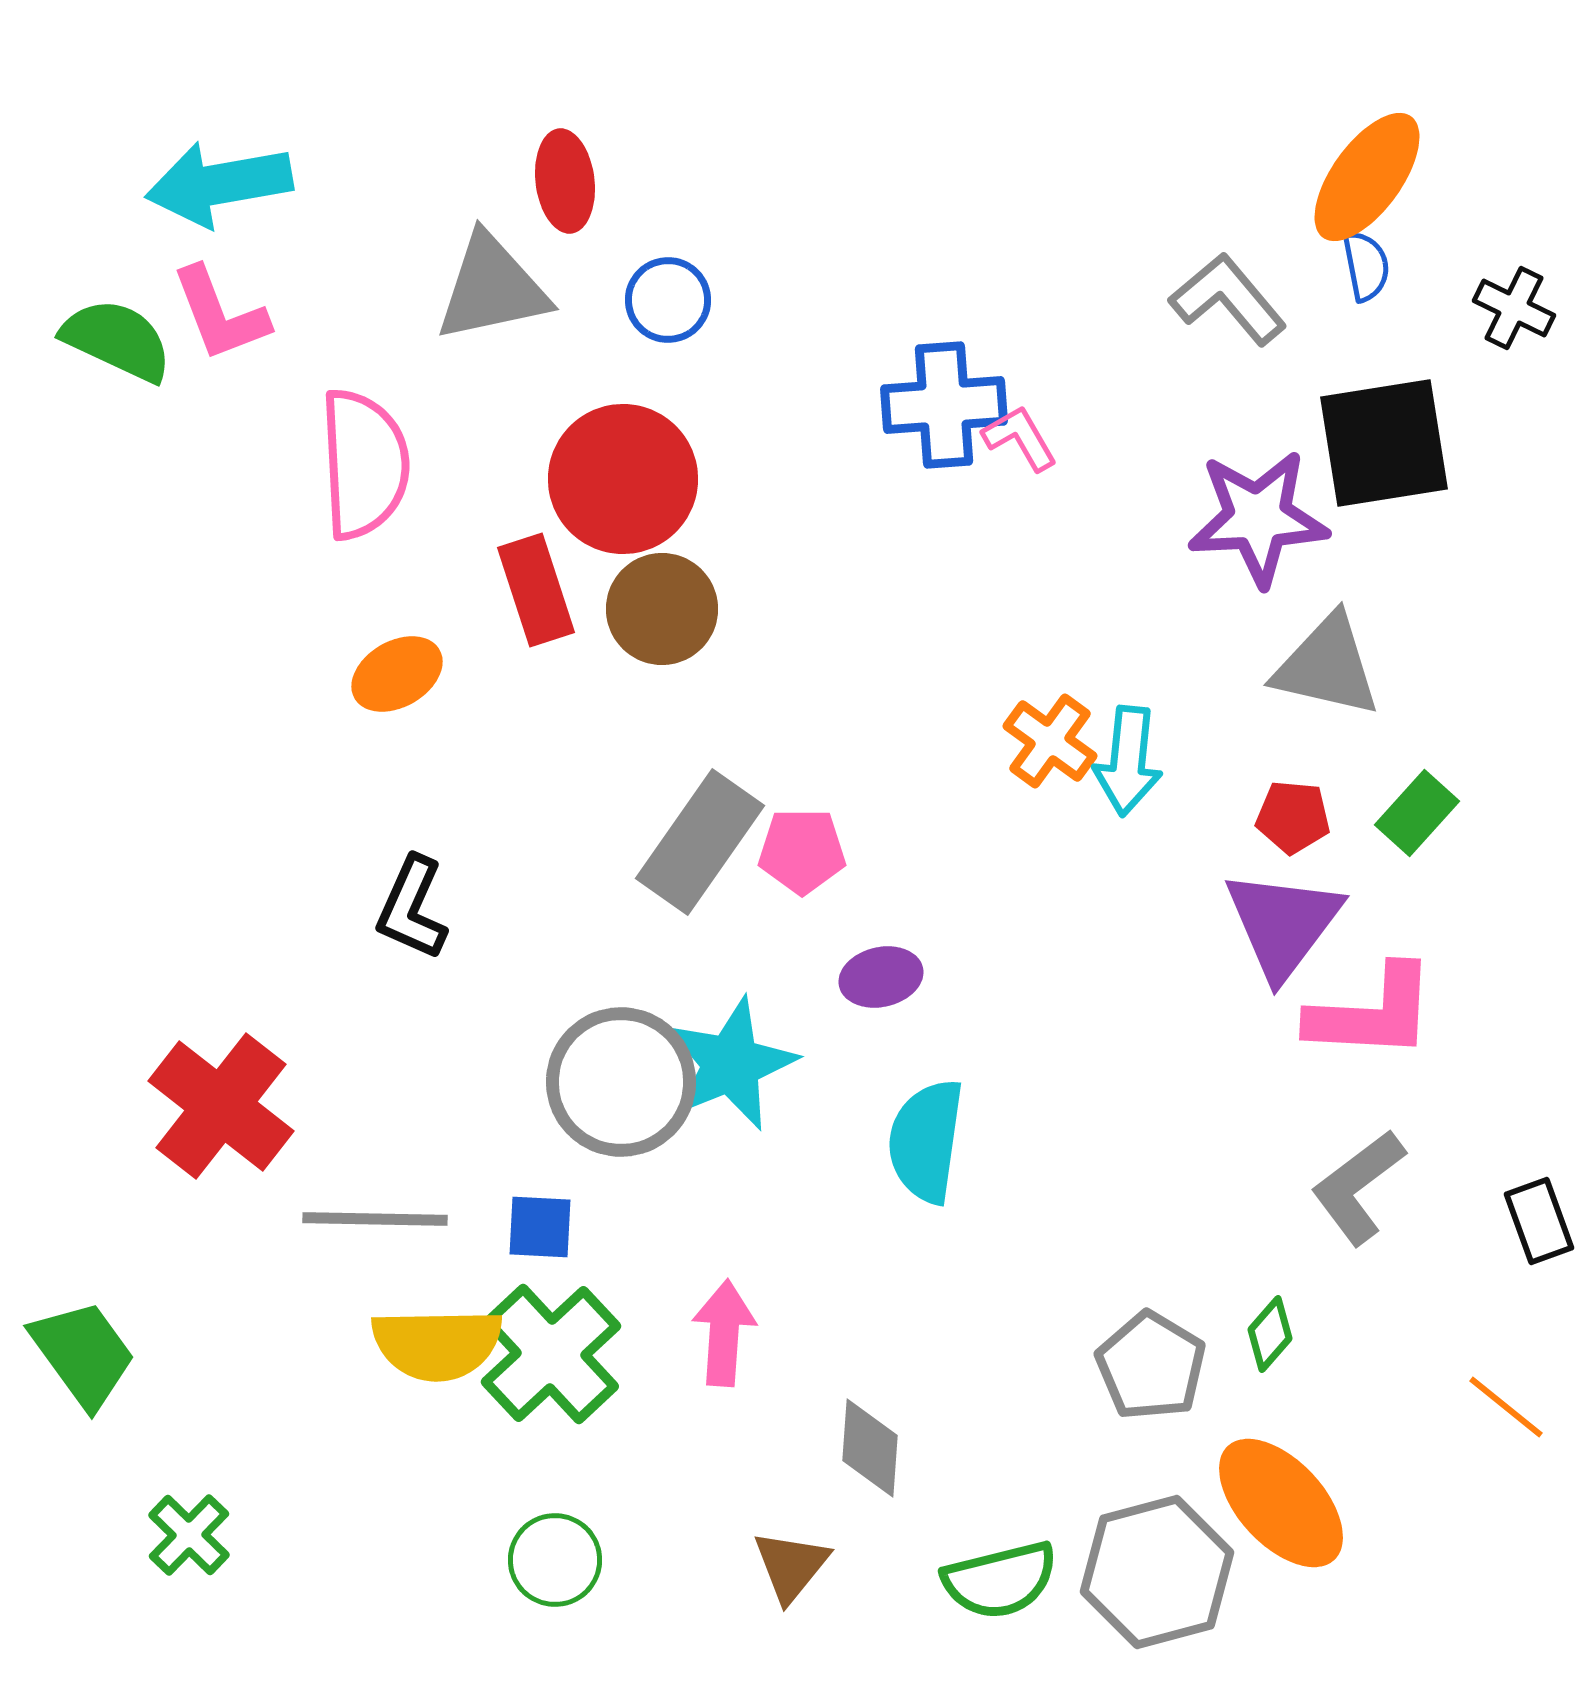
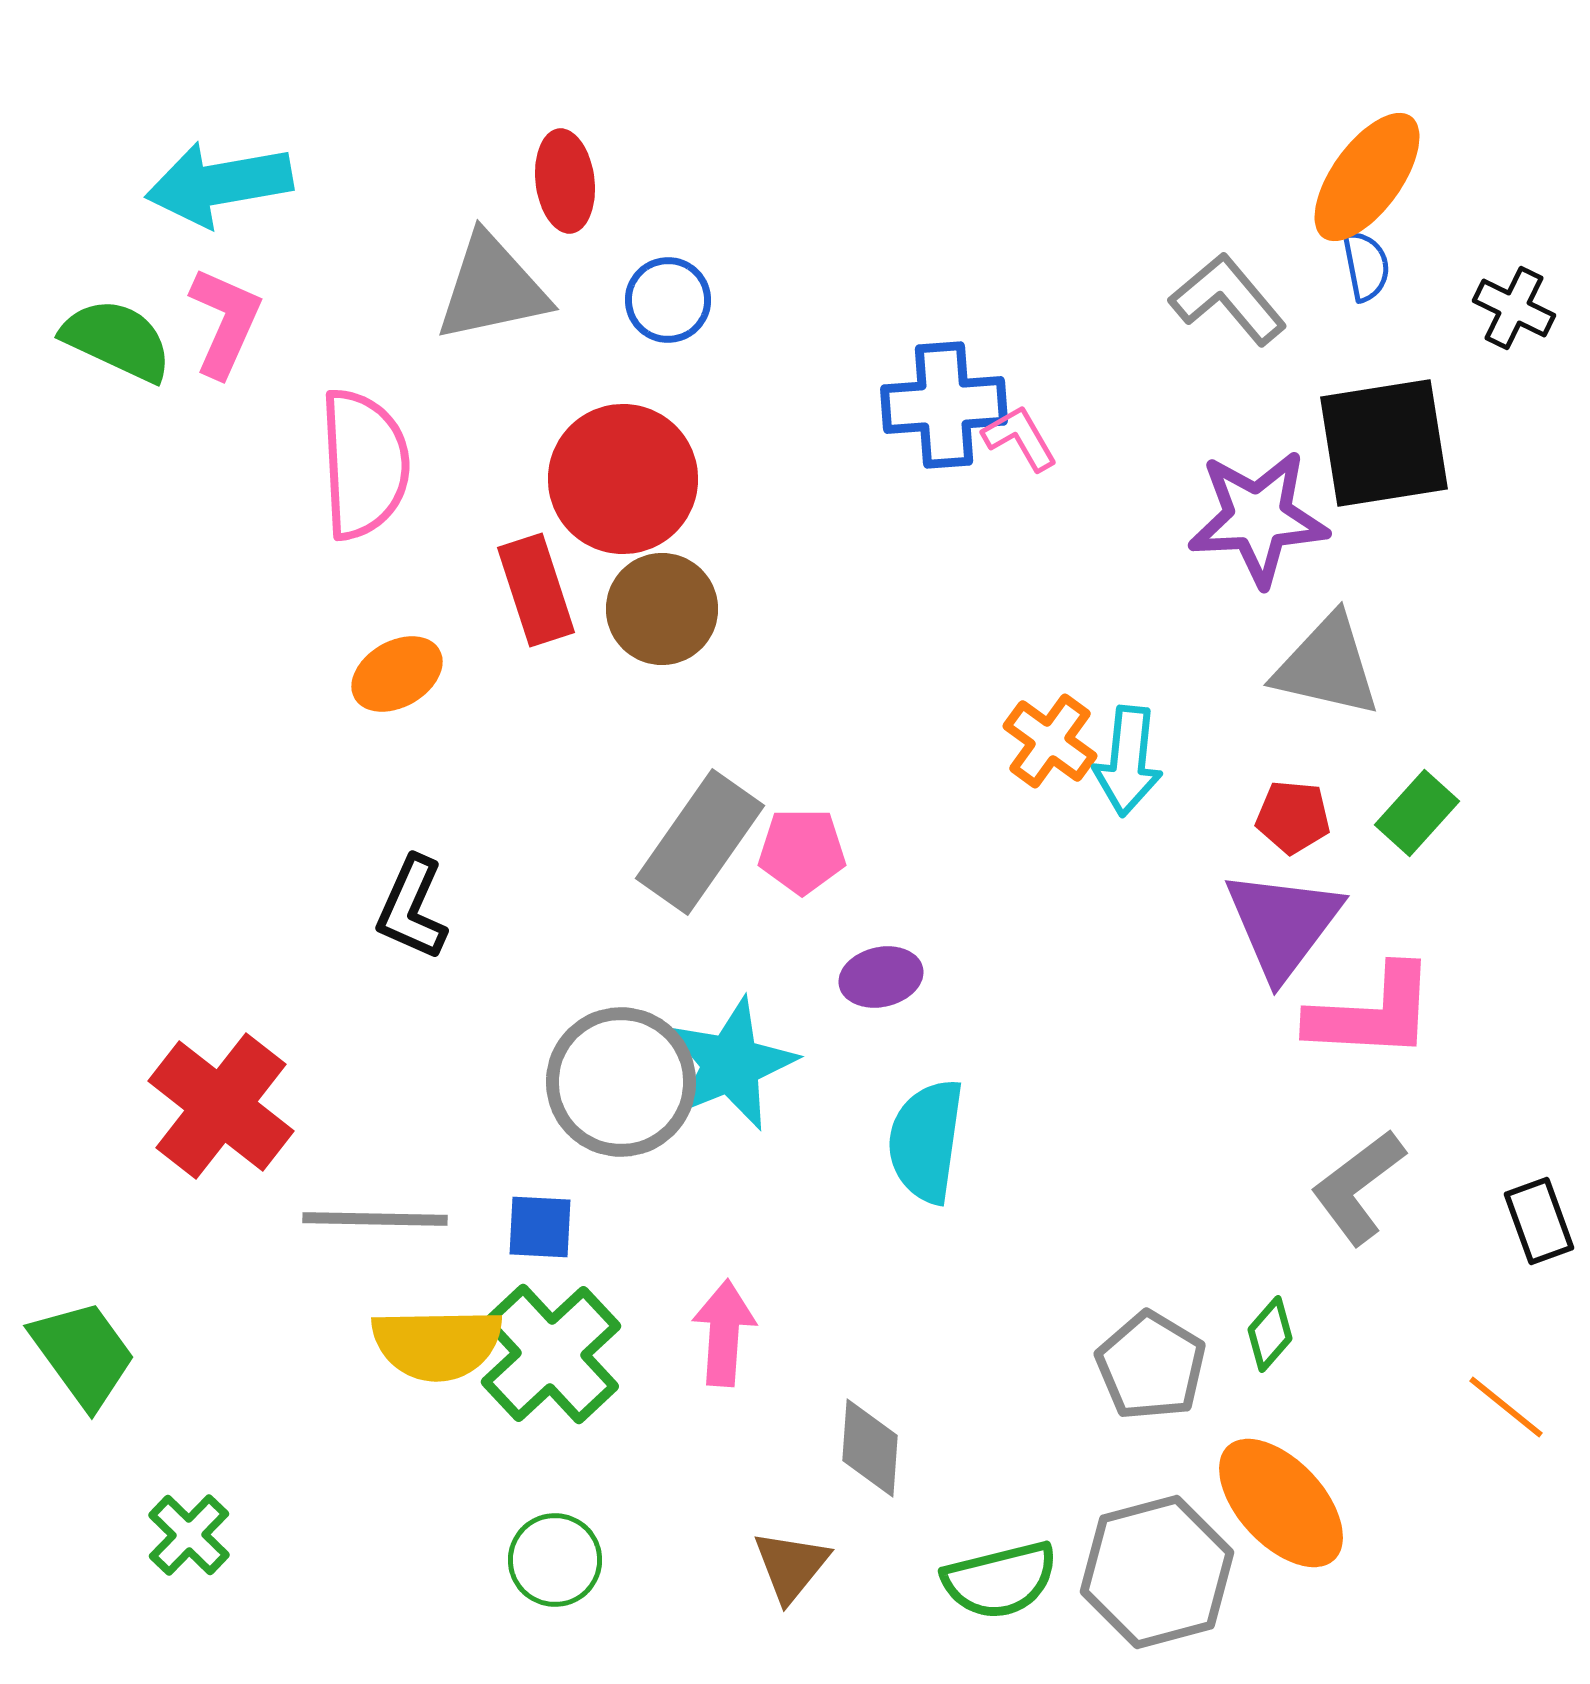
pink L-shape at (220, 314): moved 5 px right, 8 px down; rotated 135 degrees counterclockwise
